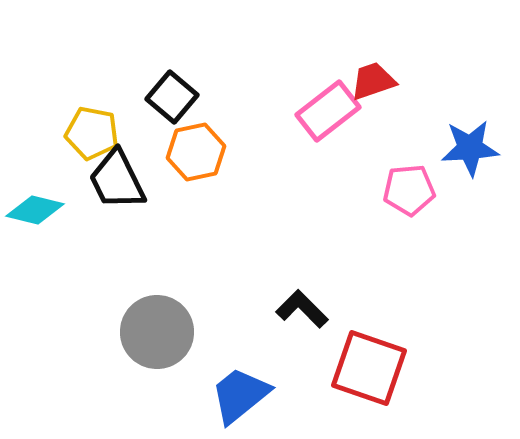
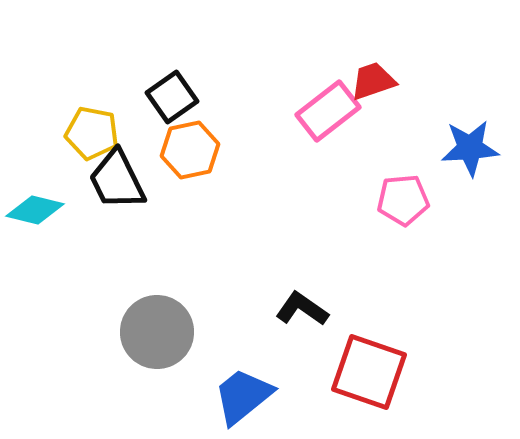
black square: rotated 15 degrees clockwise
orange hexagon: moved 6 px left, 2 px up
pink pentagon: moved 6 px left, 10 px down
black L-shape: rotated 10 degrees counterclockwise
red square: moved 4 px down
blue trapezoid: moved 3 px right, 1 px down
